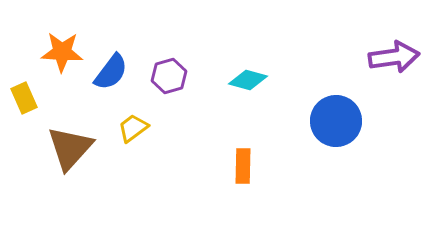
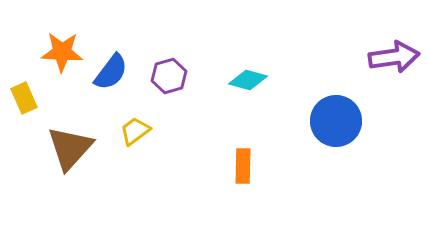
yellow trapezoid: moved 2 px right, 3 px down
